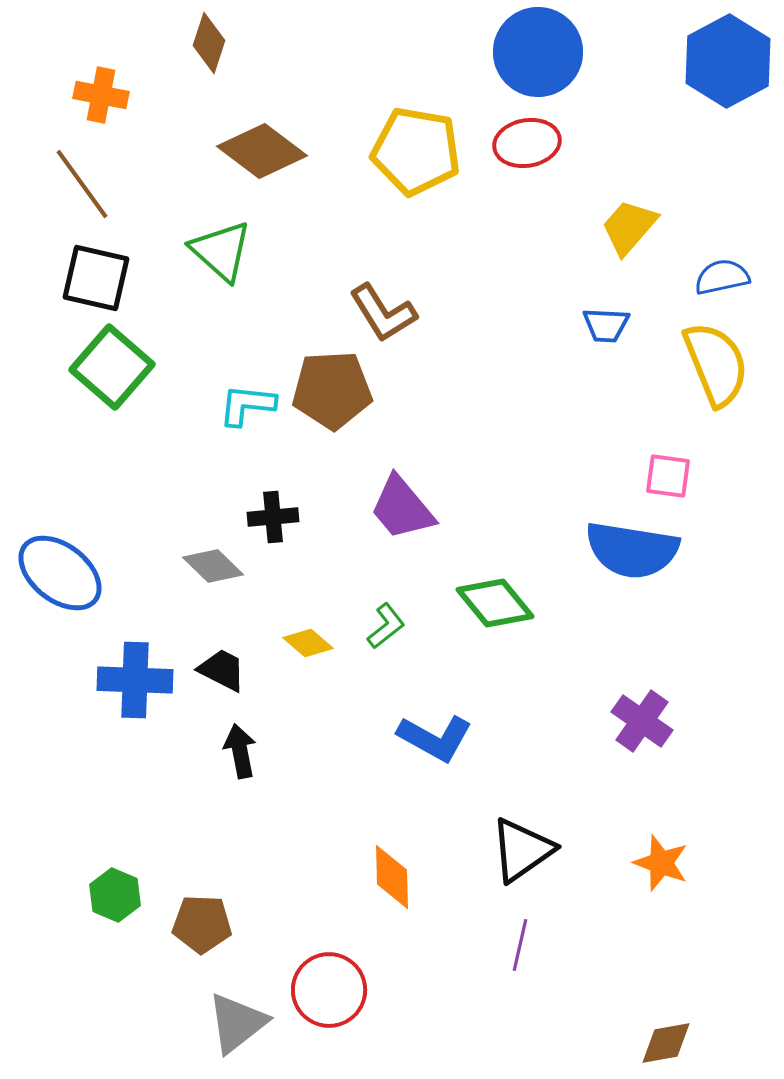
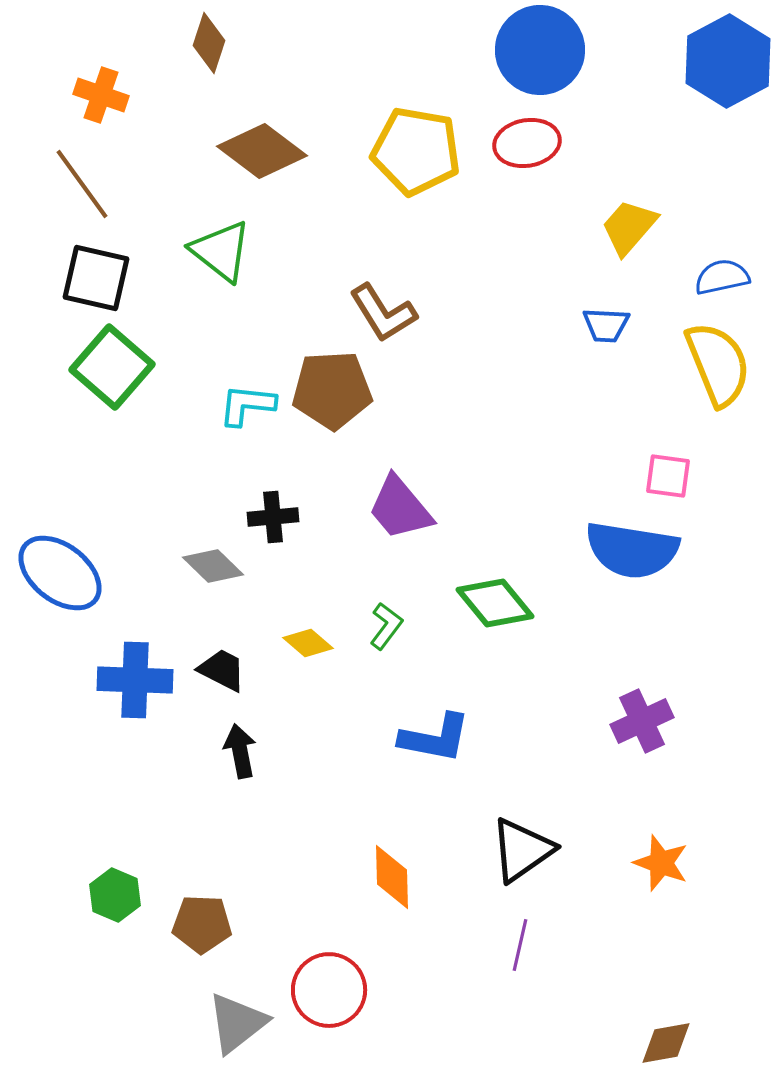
blue circle at (538, 52): moved 2 px right, 2 px up
orange cross at (101, 95): rotated 8 degrees clockwise
green triangle at (221, 251): rotated 4 degrees counterclockwise
yellow semicircle at (716, 364): moved 2 px right
purple trapezoid at (402, 508): moved 2 px left
green L-shape at (386, 626): rotated 15 degrees counterclockwise
purple cross at (642, 721): rotated 30 degrees clockwise
blue L-shape at (435, 738): rotated 18 degrees counterclockwise
